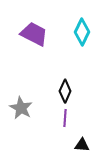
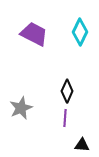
cyan diamond: moved 2 px left
black diamond: moved 2 px right
gray star: rotated 20 degrees clockwise
